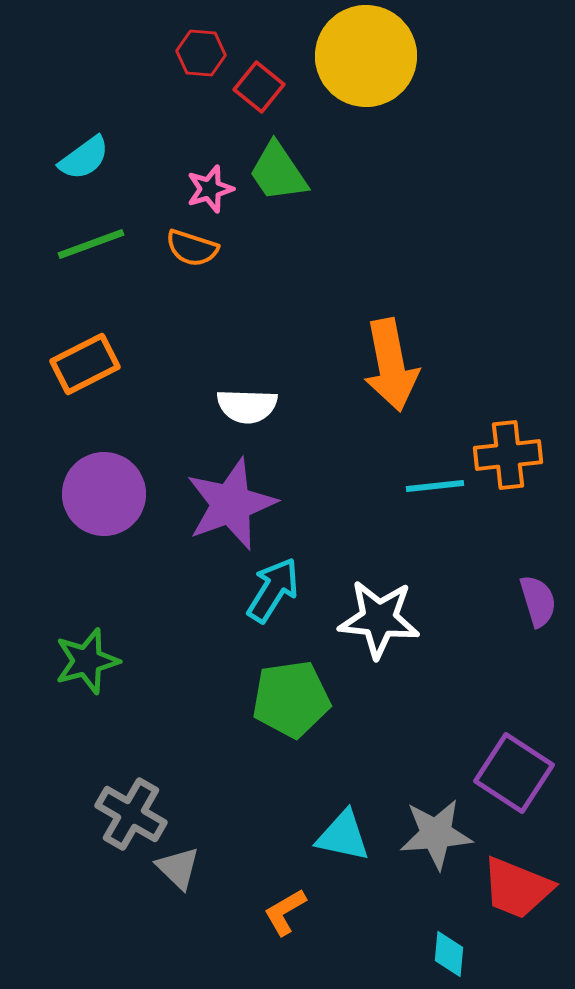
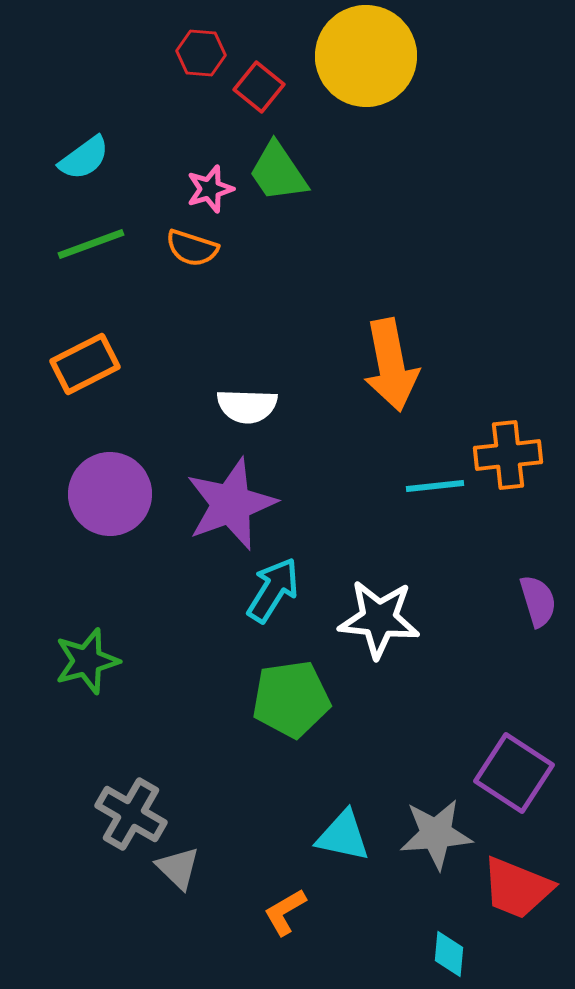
purple circle: moved 6 px right
